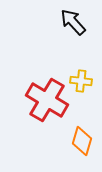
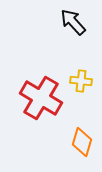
red cross: moved 6 px left, 2 px up
orange diamond: moved 1 px down
